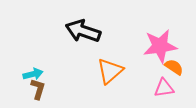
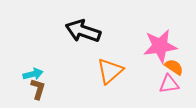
pink triangle: moved 5 px right, 4 px up
